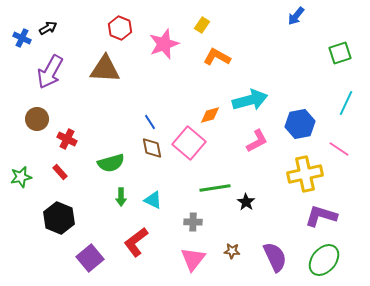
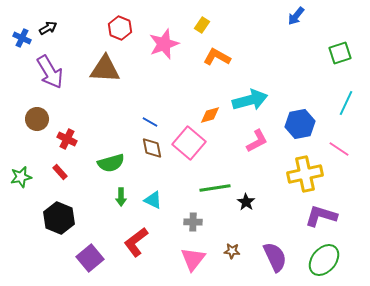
purple arrow: rotated 60 degrees counterclockwise
blue line: rotated 28 degrees counterclockwise
